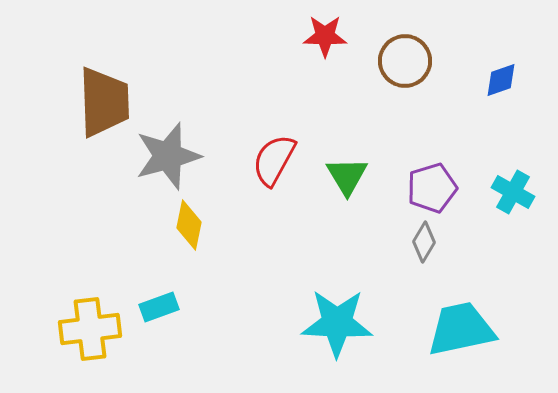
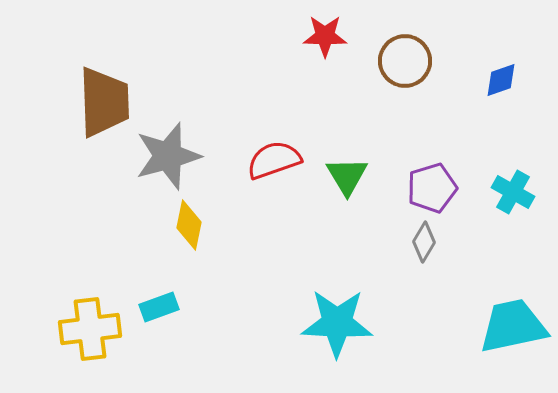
red semicircle: rotated 42 degrees clockwise
cyan trapezoid: moved 52 px right, 3 px up
